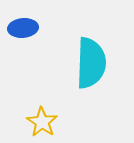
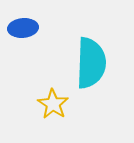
yellow star: moved 11 px right, 18 px up
